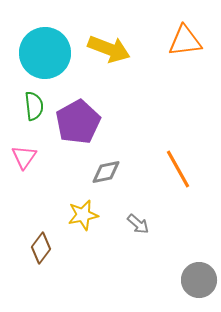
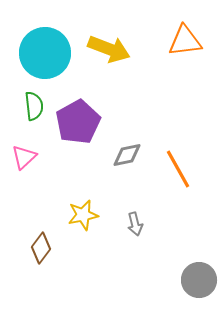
pink triangle: rotated 12 degrees clockwise
gray diamond: moved 21 px right, 17 px up
gray arrow: moved 3 px left; rotated 35 degrees clockwise
